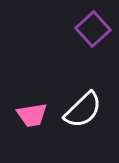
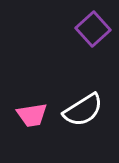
white semicircle: rotated 12 degrees clockwise
